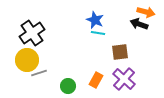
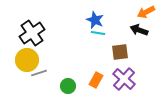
orange arrow: rotated 138 degrees clockwise
black arrow: moved 6 px down
